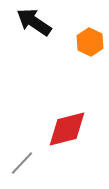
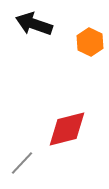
black arrow: moved 2 px down; rotated 15 degrees counterclockwise
